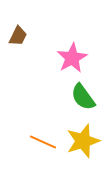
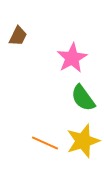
green semicircle: moved 1 px down
orange line: moved 2 px right, 1 px down
